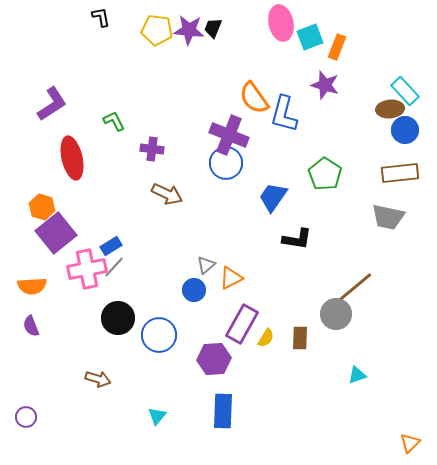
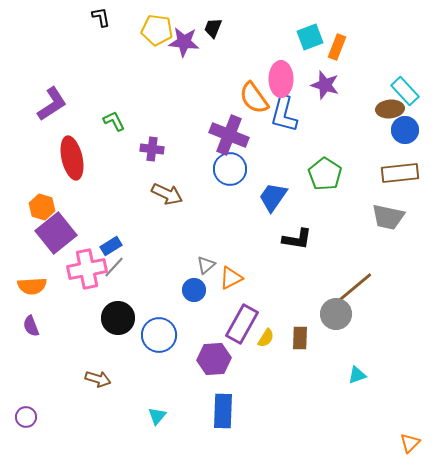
pink ellipse at (281, 23): moved 56 px down; rotated 12 degrees clockwise
purple star at (189, 30): moved 5 px left, 12 px down
blue circle at (226, 163): moved 4 px right, 6 px down
